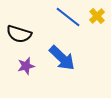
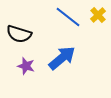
yellow cross: moved 1 px right, 1 px up
blue arrow: rotated 84 degrees counterclockwise
purple star: rotated 30 degrees clockwise
